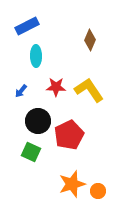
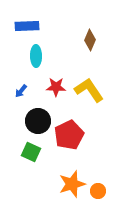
blue rectangle: rotated 25 degrees clockwise
